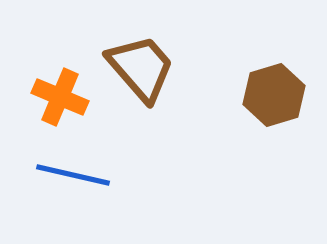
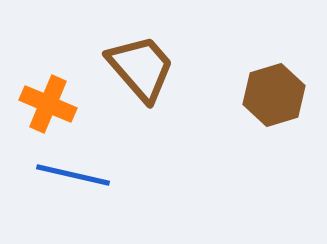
orange cross: moved 12 px left, 7 px down
